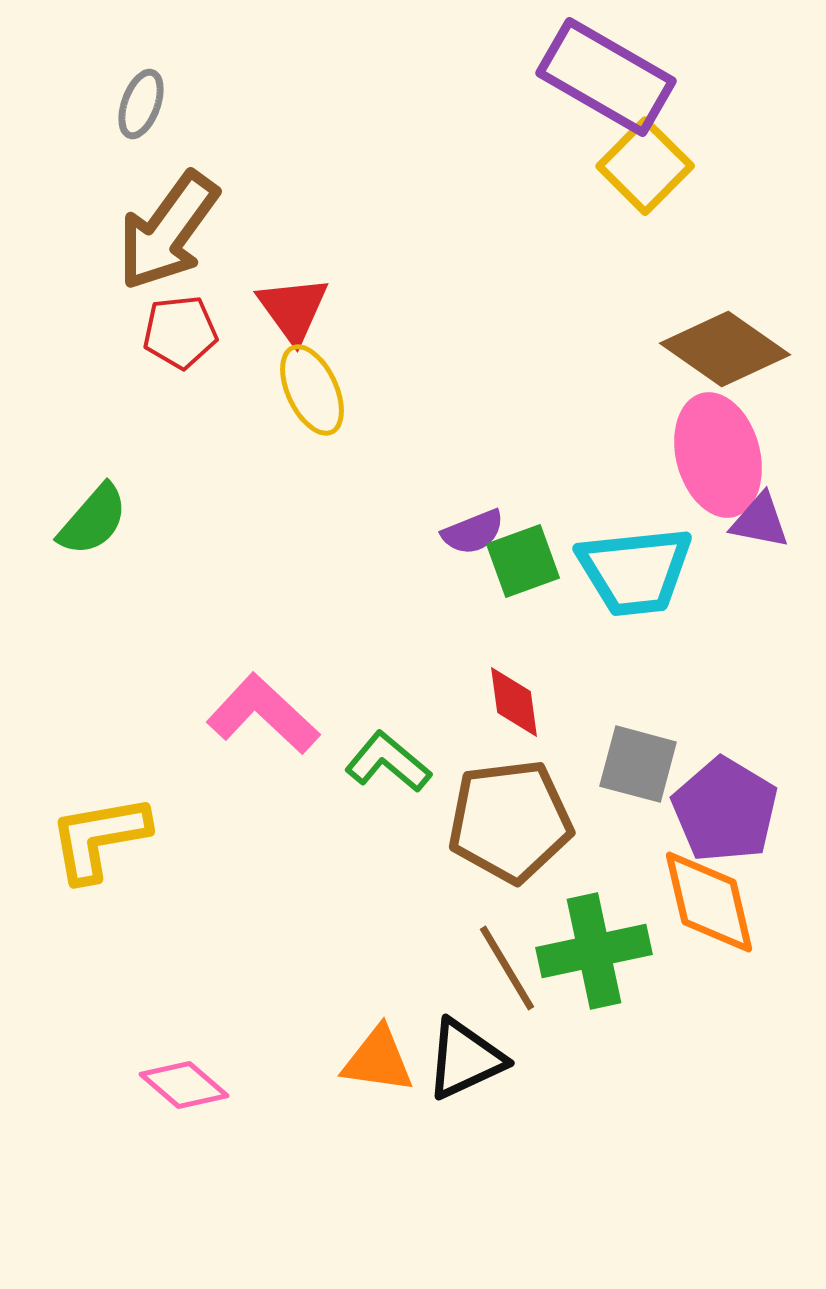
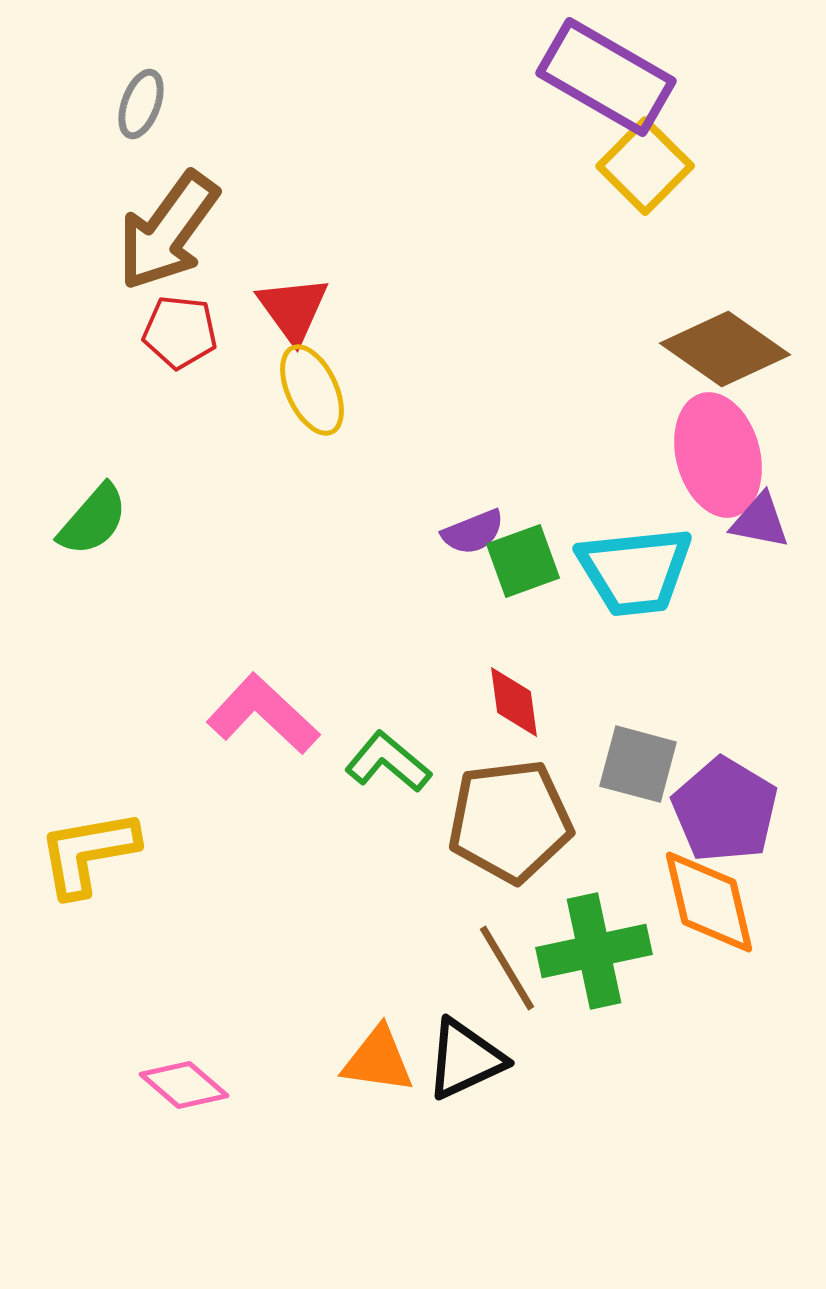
red pentagon: rotated 12 degrees clockwise
yellow L-shape: moved 11 px left, 15 px down
